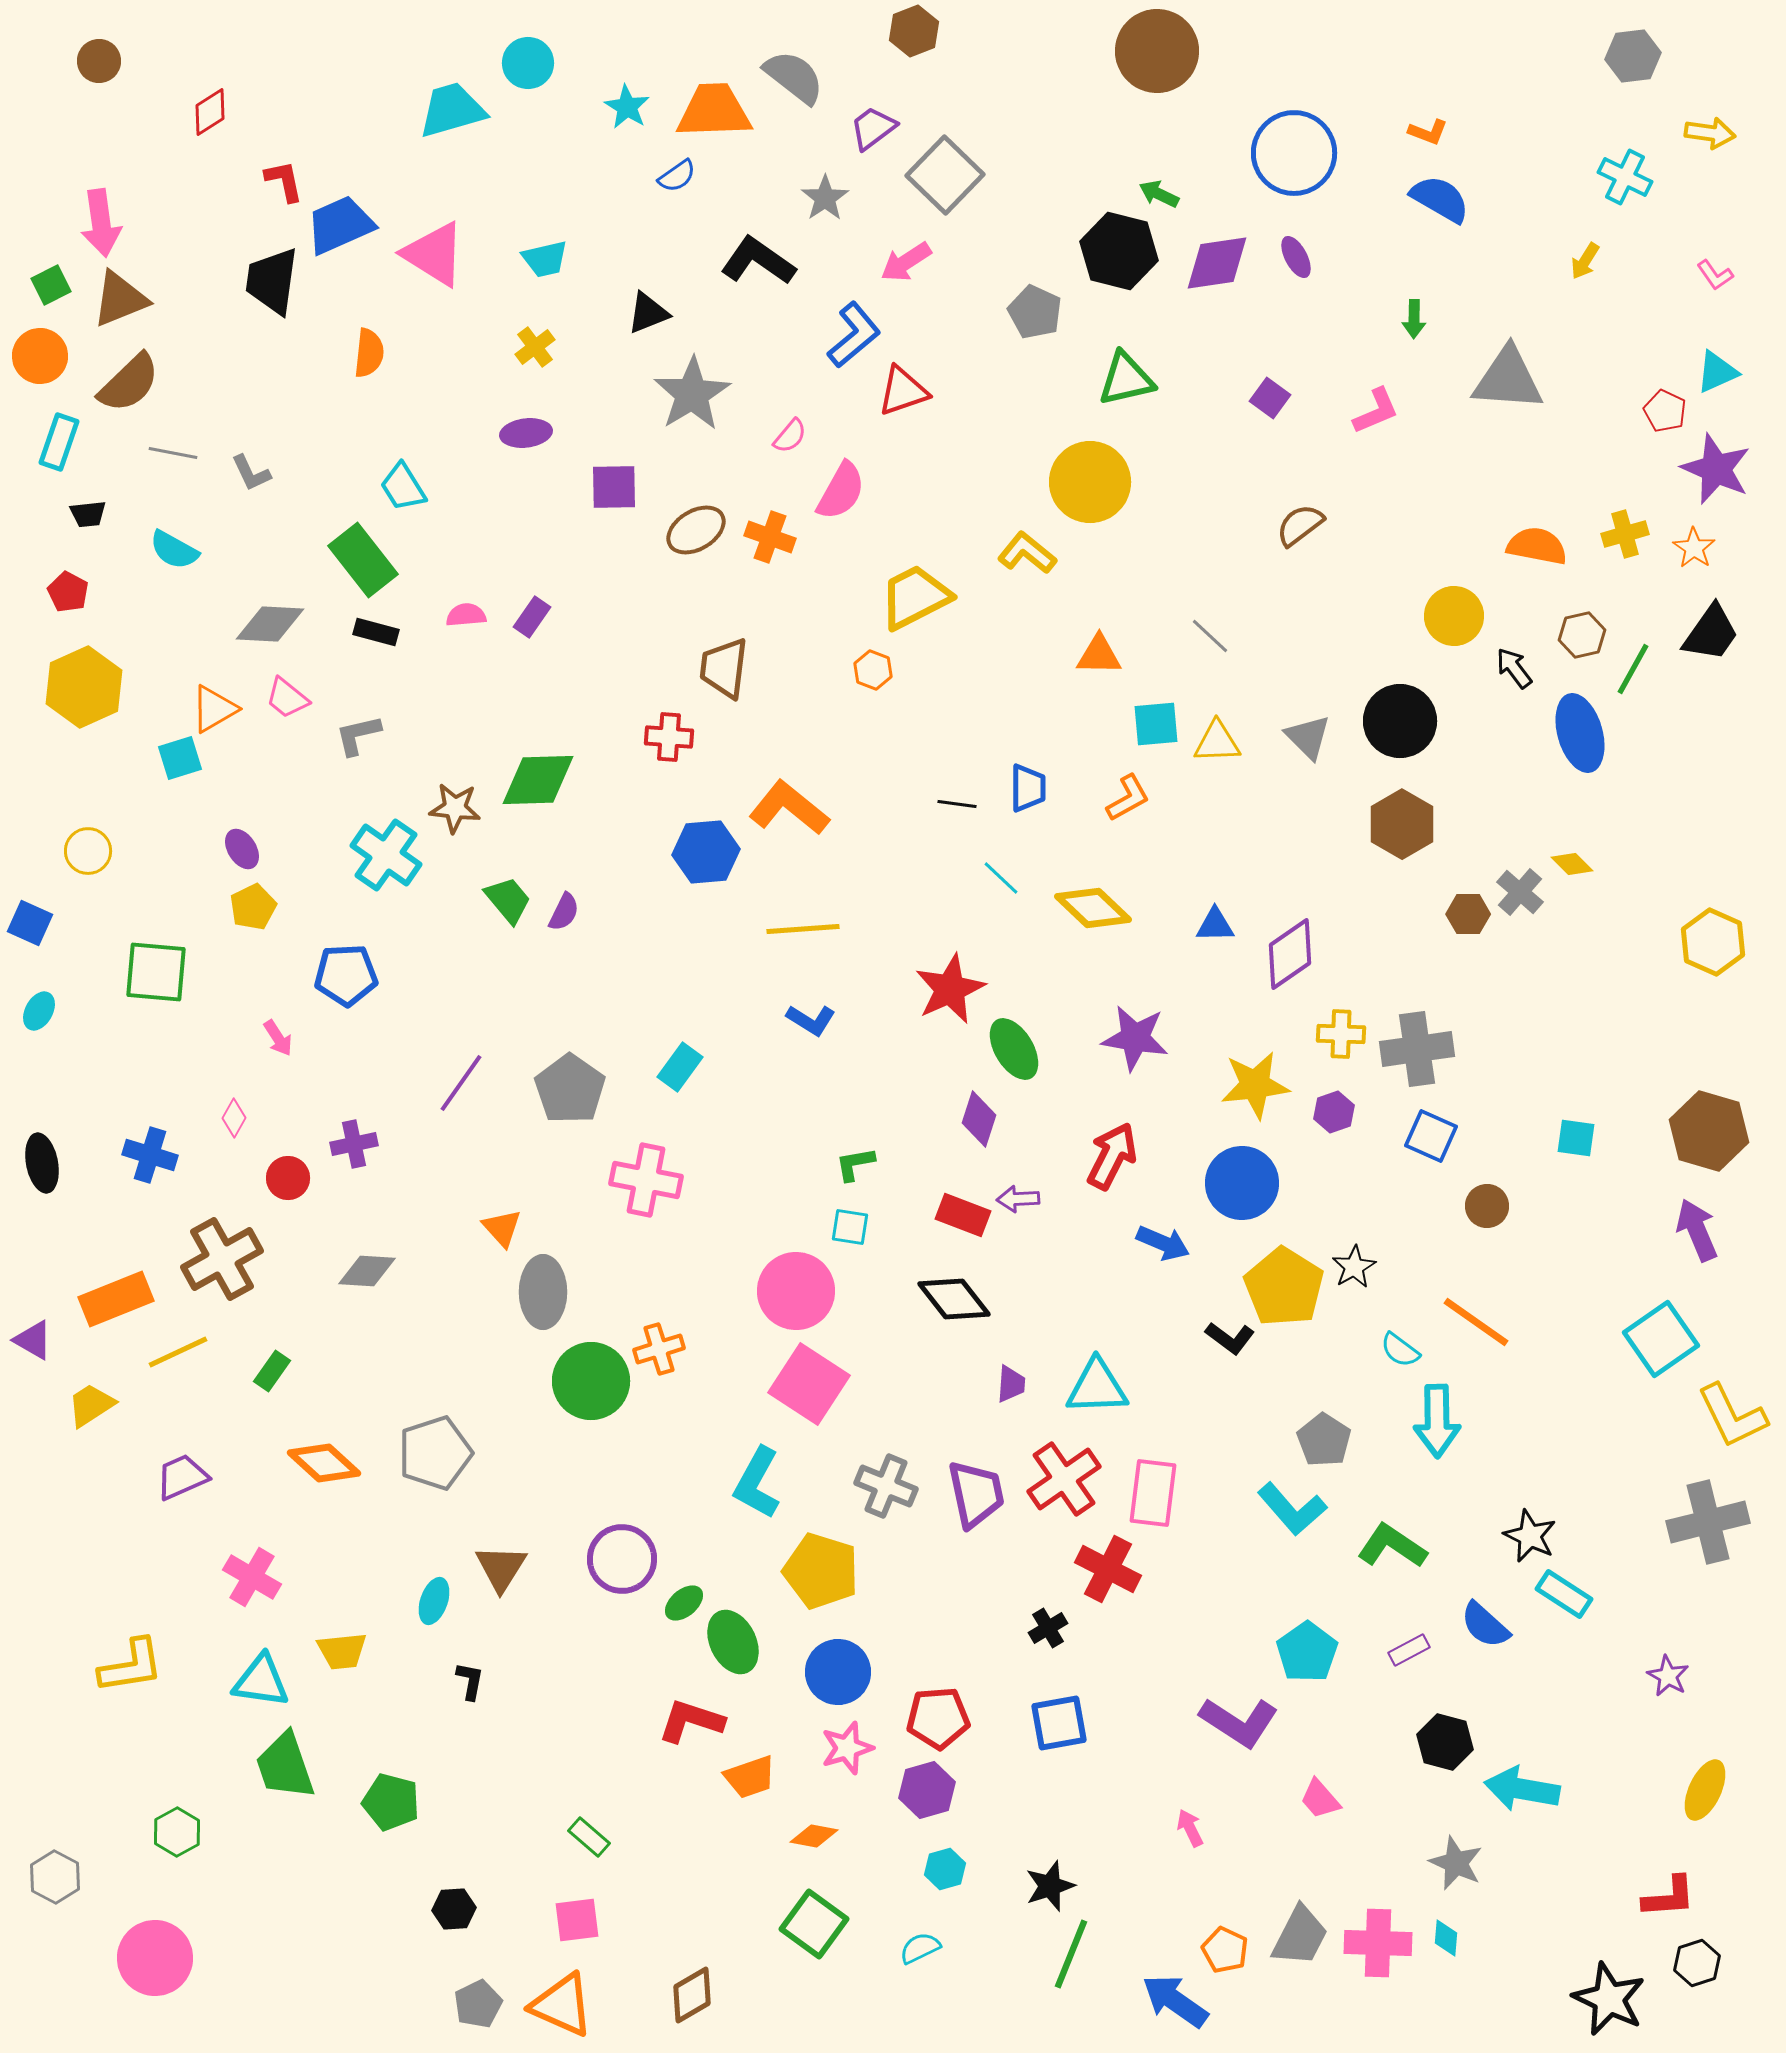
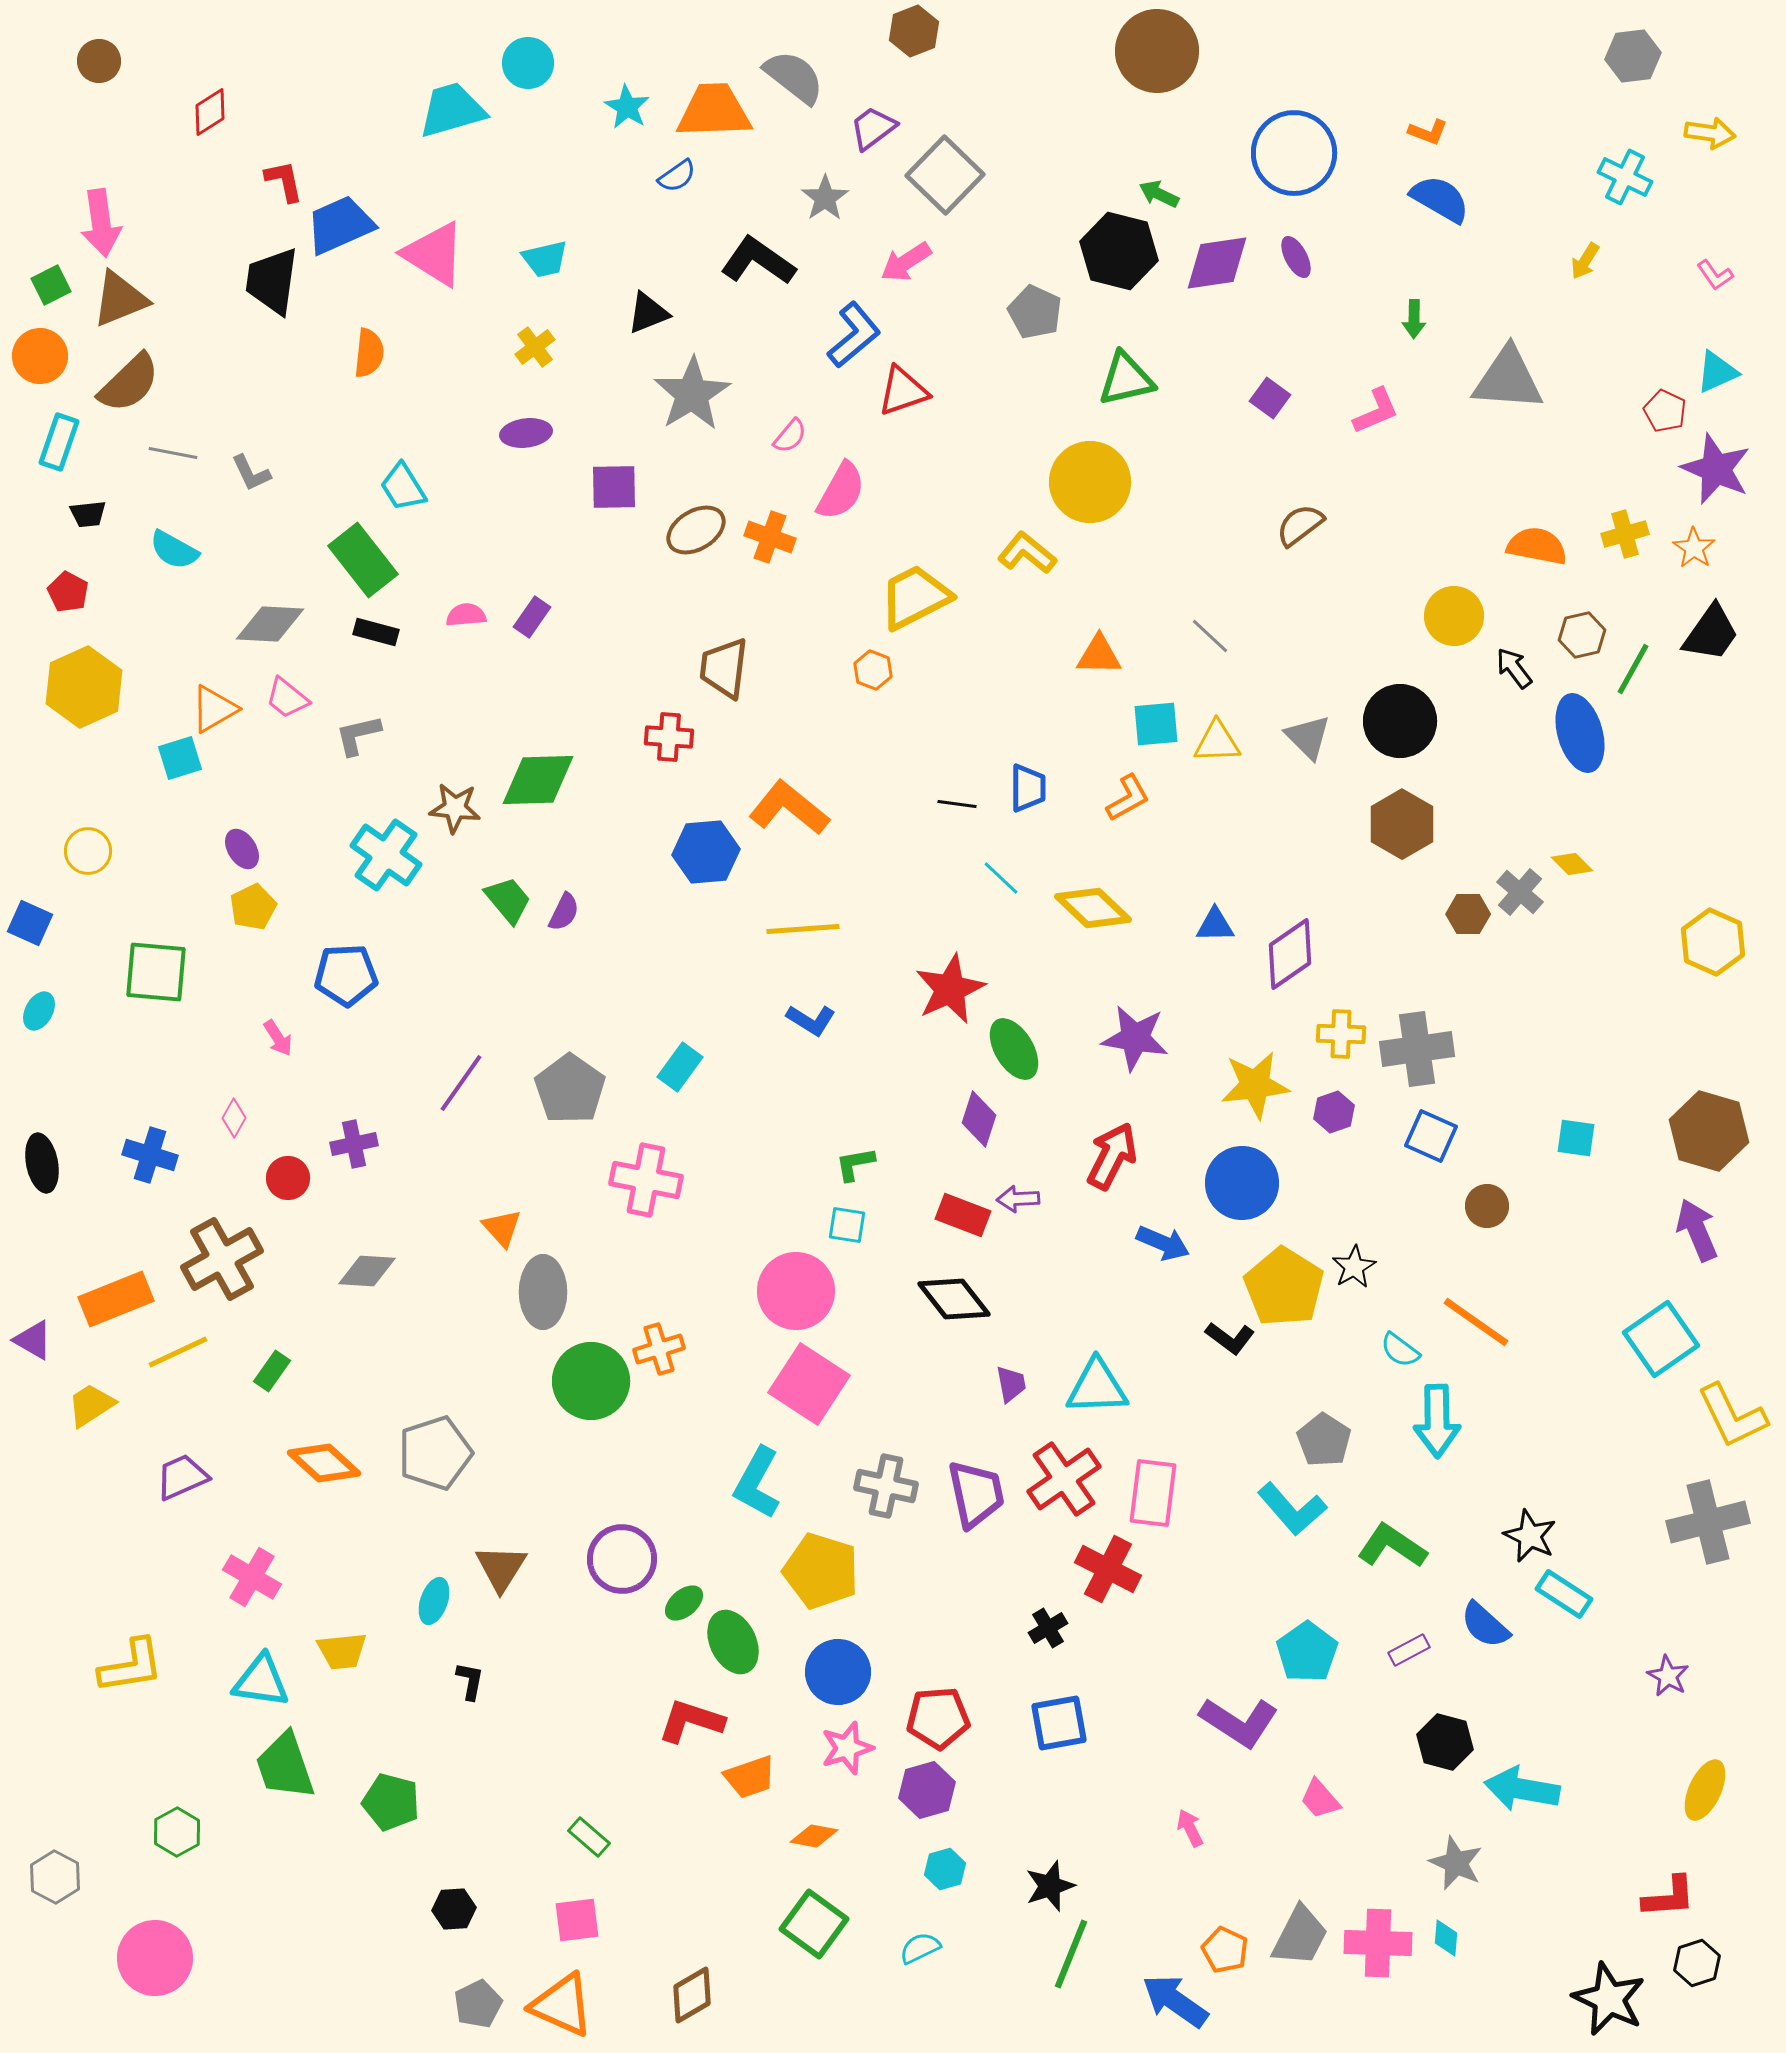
cyan square at (850, 1227): moved 3 px left, 2 px up
purple trapezoid at (1011, 1384): rotated 15 degrees counterclockwise
gray cross at (886, 1486): rotated 10 degrees counterclockwise
